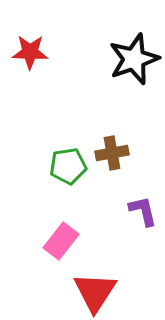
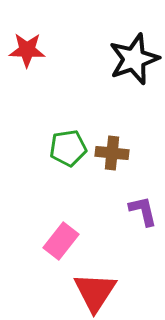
red star: moved 3 px left, 2 px up
brown cross: rotated 16 degrees clockwise
green pentagon: moved 18 px up
